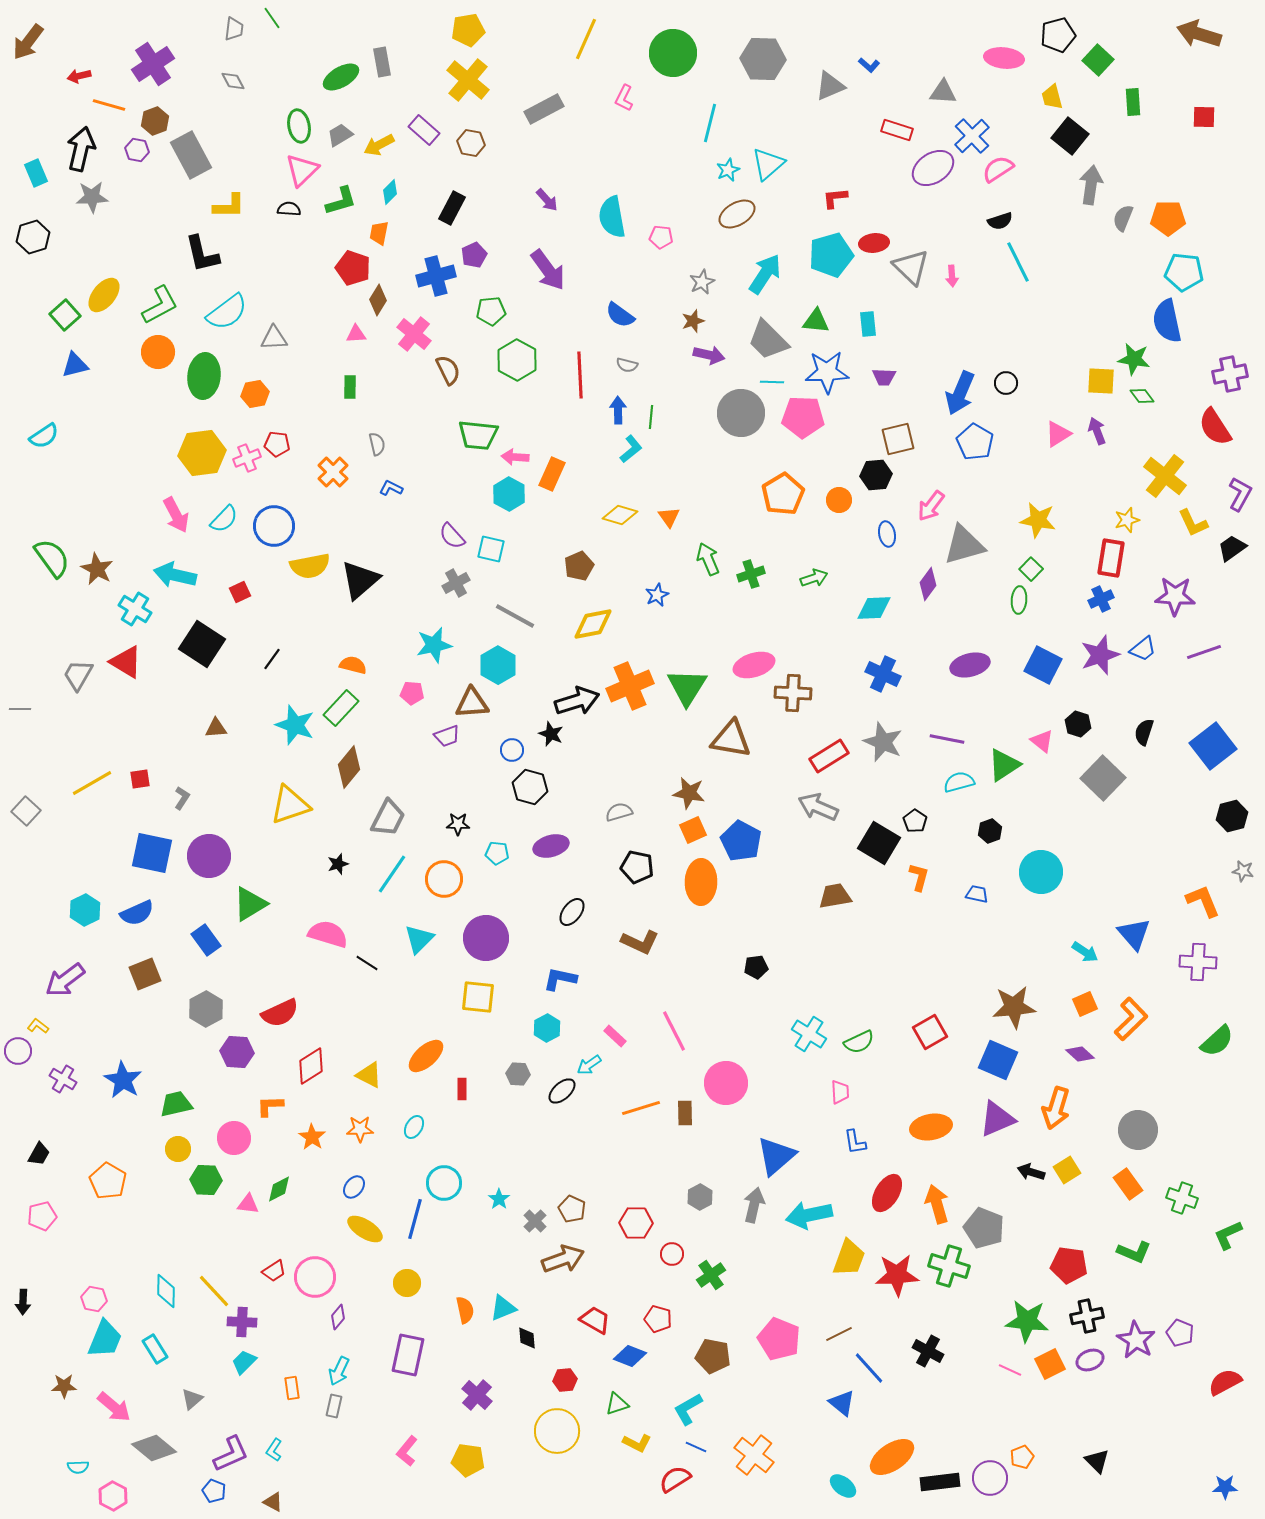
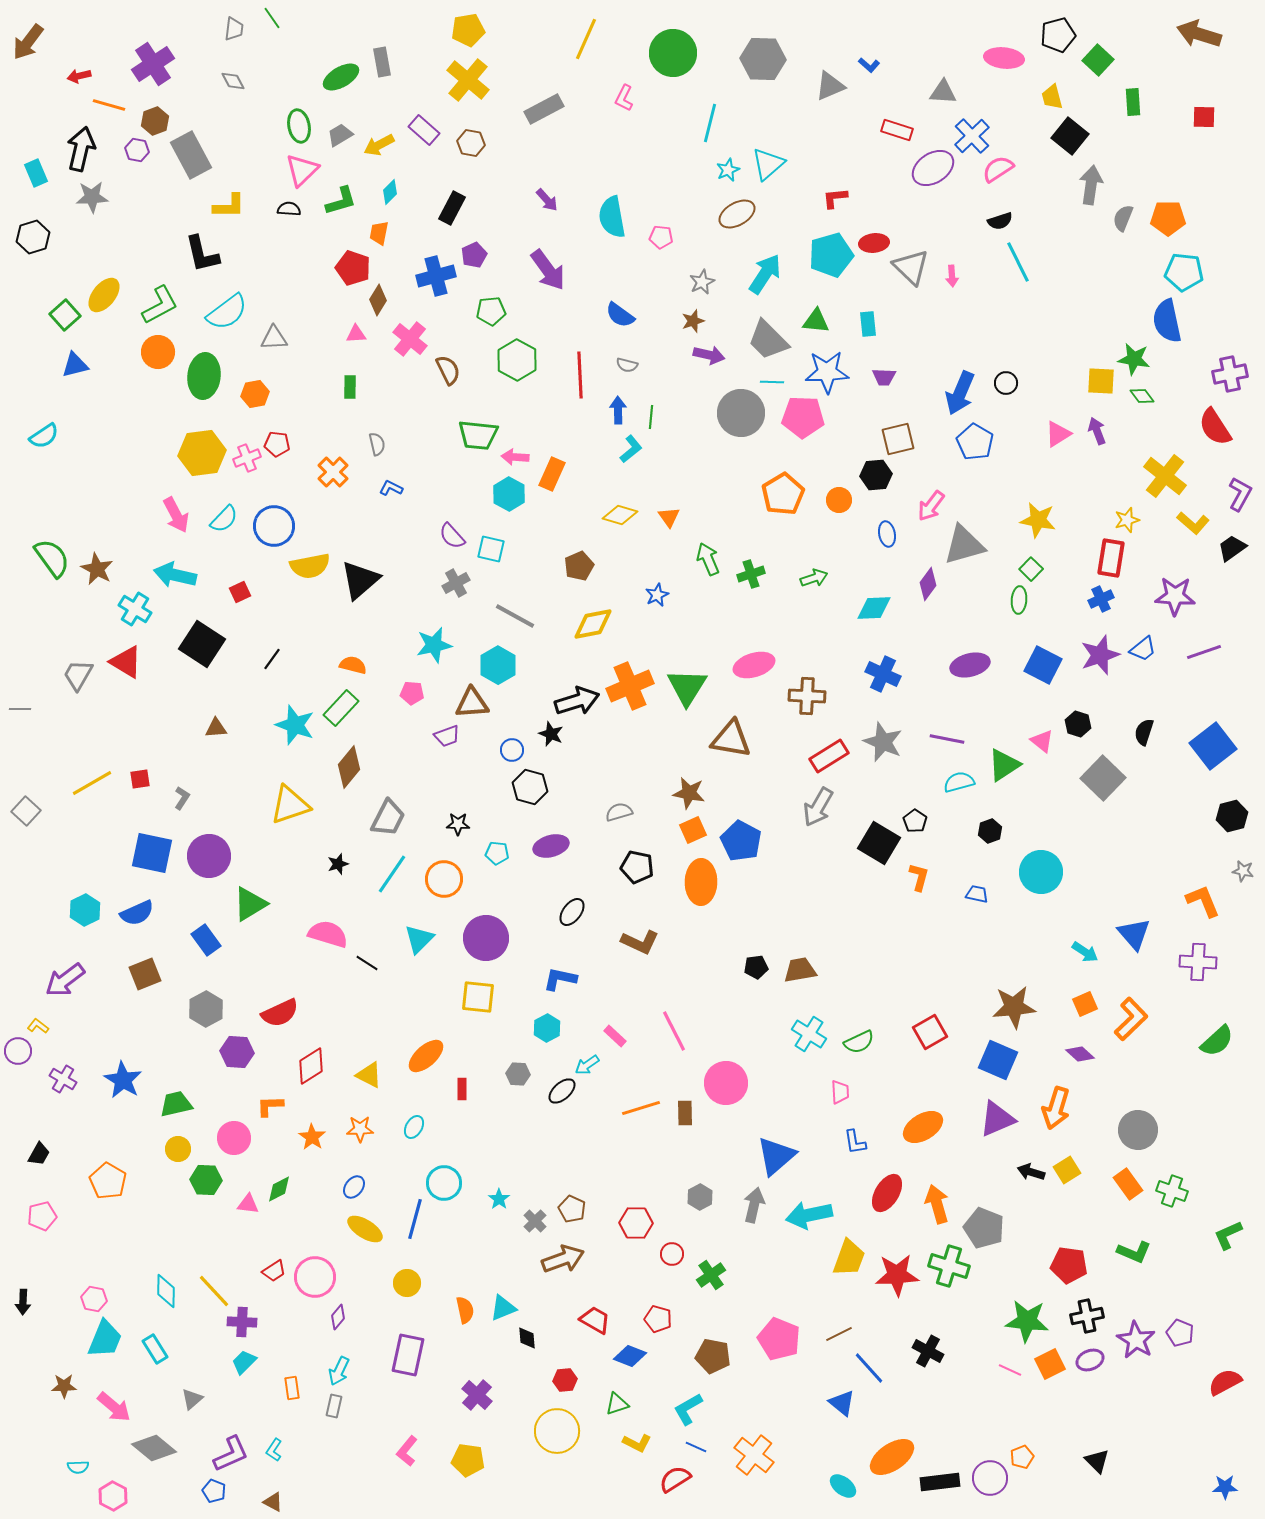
pink cross at (414, 334): moved 4 px left, 5 px down
yellow L-shape at (1193, 523): rotated 24 degrees counterclockwise
brown cross at (793, 693): moved 14 px right, 3 px down
gray arrow at (818, 807): rotated 84 degrees counterclockwise
brown trapezoid at (835, 896): moved 35 px left, 74 px down
cyan arrow at (589, 1065): moved 2 px left
orange ellipse at (931, 1127): moved 8 px left; rotated 21 degrees counterclockwise
green cross at (1182, 1198): moved 10 px left, 7 px up
